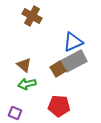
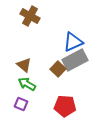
brown cross: moved 2 px left
gray rectangle: moved 1 px right, 1 px up
brown square: rotated 14 degrees counterclockwise
green arrow: rotated 42 degrees clockwise
red pentagon: moved 6 px right
purple square: moved 6 px right, 9 px up
